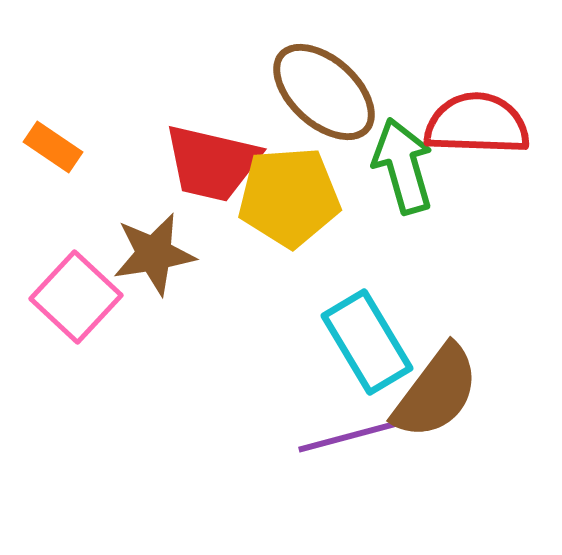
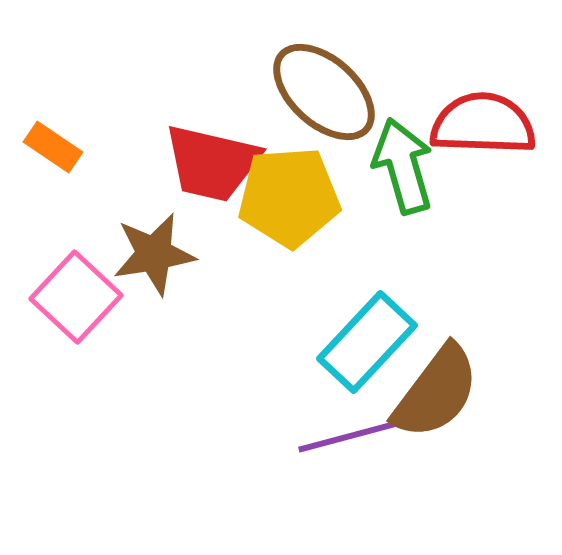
red semicircle: moved 6 px right
cyan rectangle: rotated 74 degrees clockwise
